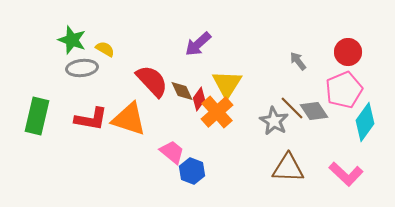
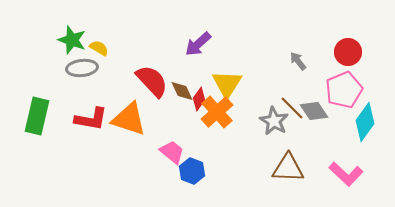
yellow semicircle: moved 6 px left, 1 px up
